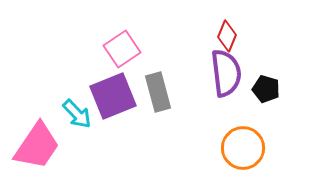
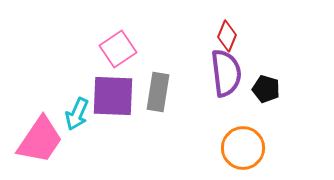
pink square: moved 4 px left
gray rectangle: rotated 24 degrees clockwise
purple square: rotated 24 degrees clockwise
cyan arrow: rotated 68 degrees clockwise
pink trapezoid: moved 3 px right, 6 px up
